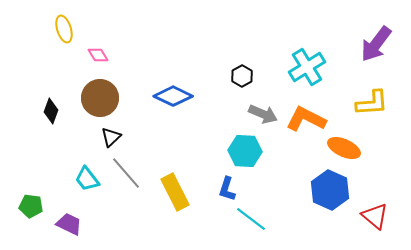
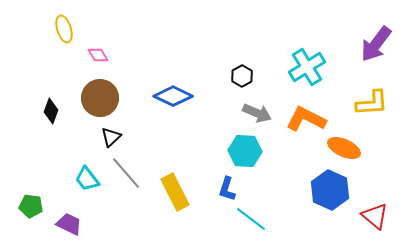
gray arrow: moved 6 px left, 1 px up
